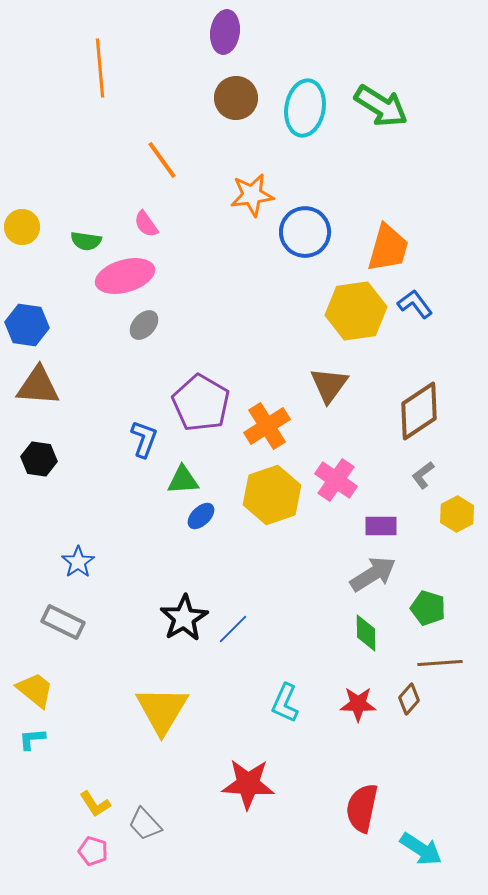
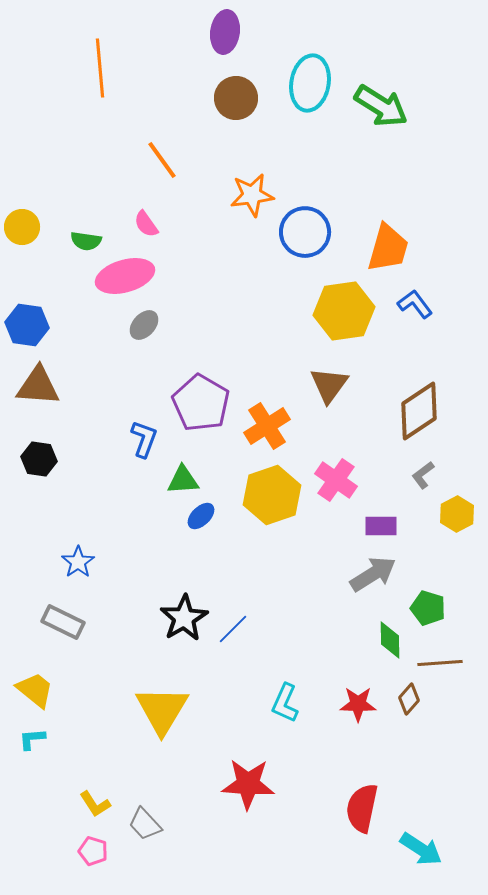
cyan ellipse at (305, 108): moved 5 px right, 25 px up
yellow hexagon at (356, 311): moved 12 px left
green diamond at (366, 633): moved 24 px right, 7 px down
